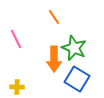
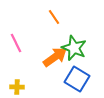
pink line: moved 4 px down
orange arrow: moved 1 px right, 2 px up; rotated 125 degrees counterclockwise
